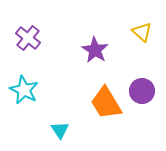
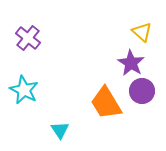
purple star: moved 36 px right, 13 px down
